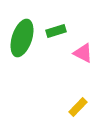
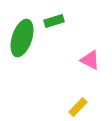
green rectangle: moved 2 px left, 10 px up
pink triangle: moved 7 px right, 7 px down
